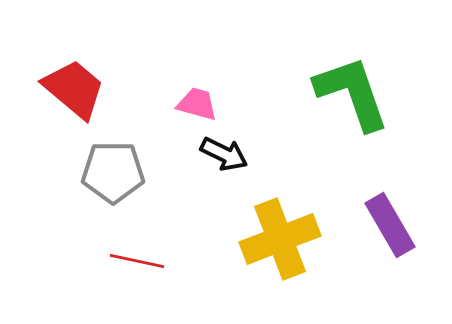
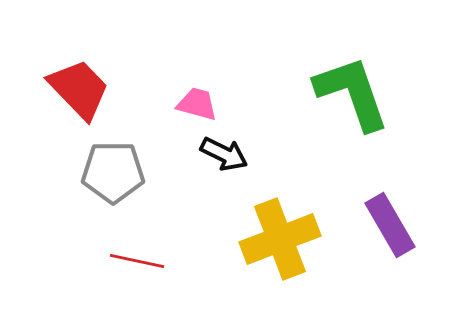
red trapezoid: moved 5 px right; rotated 6 degrees clockwise
